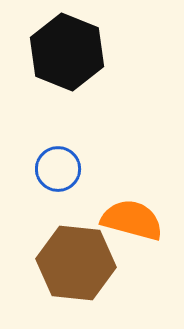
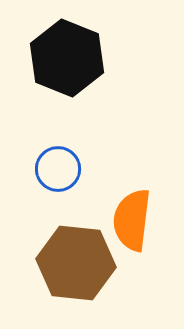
black hexagon: moved 6 px down
orange semicircle: rotated 98 degrees counterclockwise
